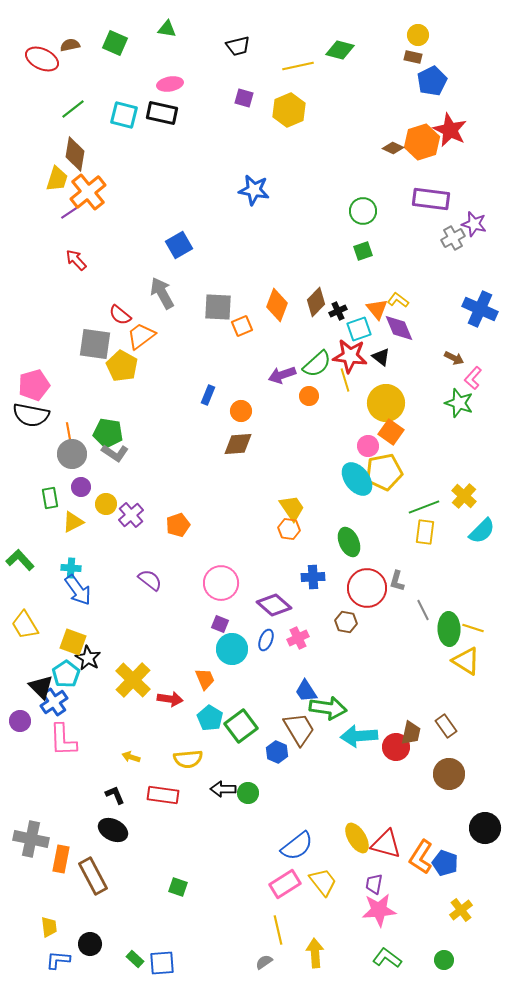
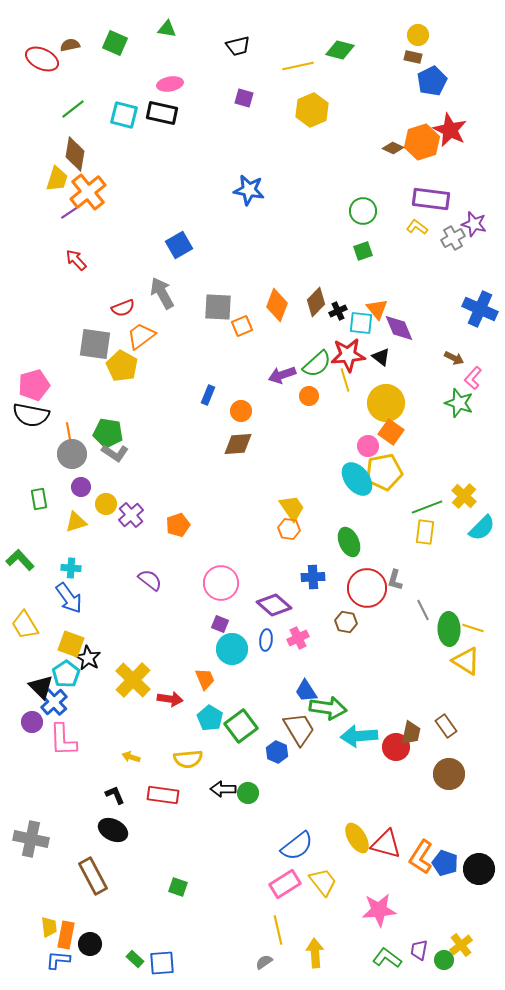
yellow hexagon at (289, 110): moved 23 px right
blue star at (254, 190): moved 5 px left
yellow L-shape at (398, 300): moved 19 px right, 73 px up
red semicircle at (120, 315): moved 3 px right, 7 px up; rotated 60 degrees counterclockwise
cyan square at (359, 329): moved 2 px right, 6 px up; rotated 25 degrees clockwise
red star at (350, 356): moved 2 px left, 1 px up; rotated 12 degrees counterclockwise
green rectangle at (50, 498): moved 11 px left, 1 px down
green line at (424, 507): moved 3 px right
yellow triangle at (73, 522): moved 3 px right; rotated 10 degrees clockwise
cyan semicircle at (482, 531): moved 3 px up
gray L-shape at (397, 581): moved 2 px left, 1 px up
blue arrow at (78, 590): moved 9 px left, 8 px down
blue ellipse at (266, 640): rotated 15 degrees counterclockwise
yellow square at (73, 642): moved 2 px left, 2 px down
blue cross at (54, 702): rotated 8 degrees counterclockwise
purple circle at (20, 721): moved 12 px right, 1 px down
black circle at (485, 828): moved 6 px left, 41 px down
orange rectangle at (61, 859): moved 5 px right, 76 px down
purple trapezoid at (374, 884): moved 45 px right, 66 px down
yellow cross at (461, 910): moved 35 px down
